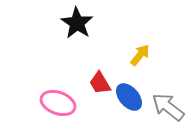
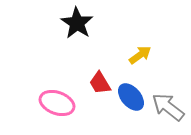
yellow arrow: rotated 15 degrees clockwise
blue ellipse: moved 2 px right
pink ellipse: moved 1 px left
